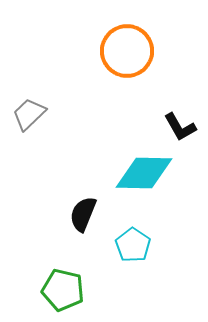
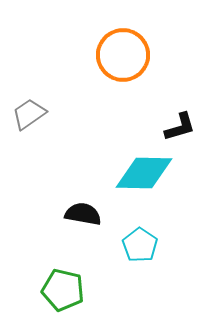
orange circle: moved 4 px left, 4 px down
gray trapezoid: rotated 9 degrees clockwise
black L-shape: rotated 76 degrees counterclockwise
black semicircle: rotated 78 degrees clockwise
cyan pentagon: moved 7 px right
